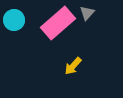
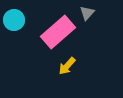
pink rectangle: moved 9 px down
yellow arrow: moved 6 px left
